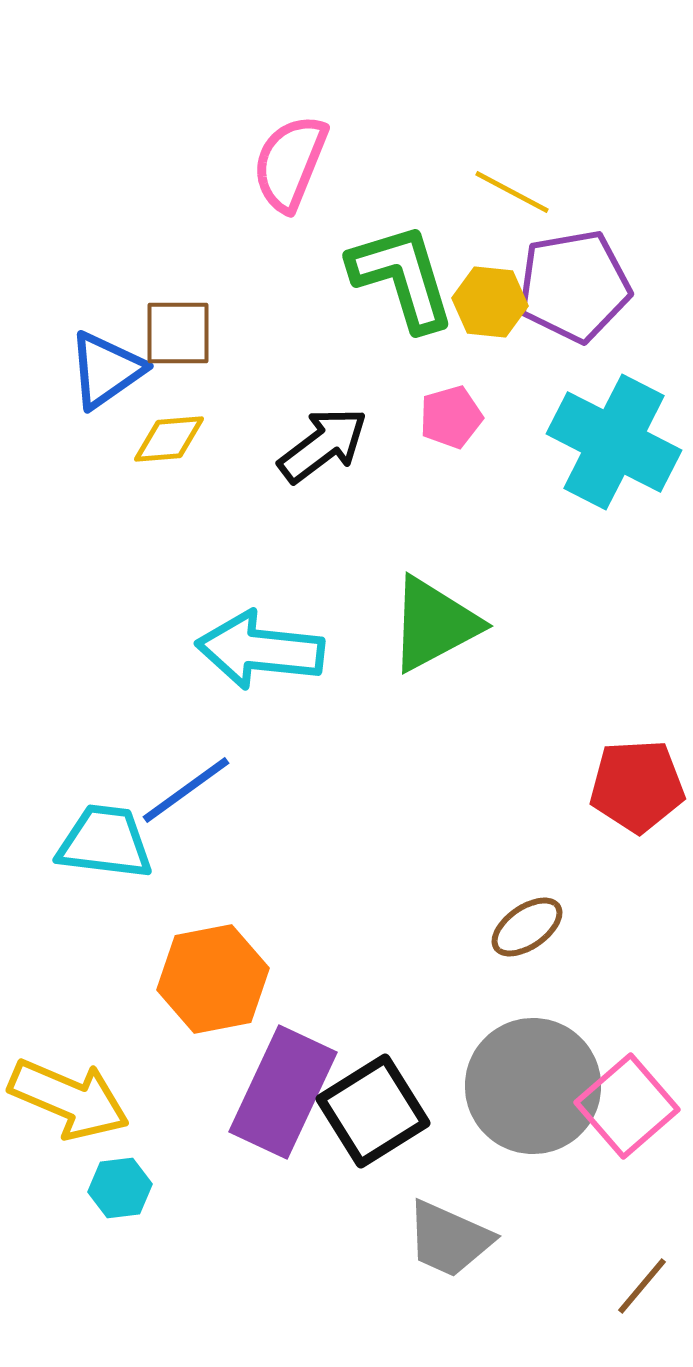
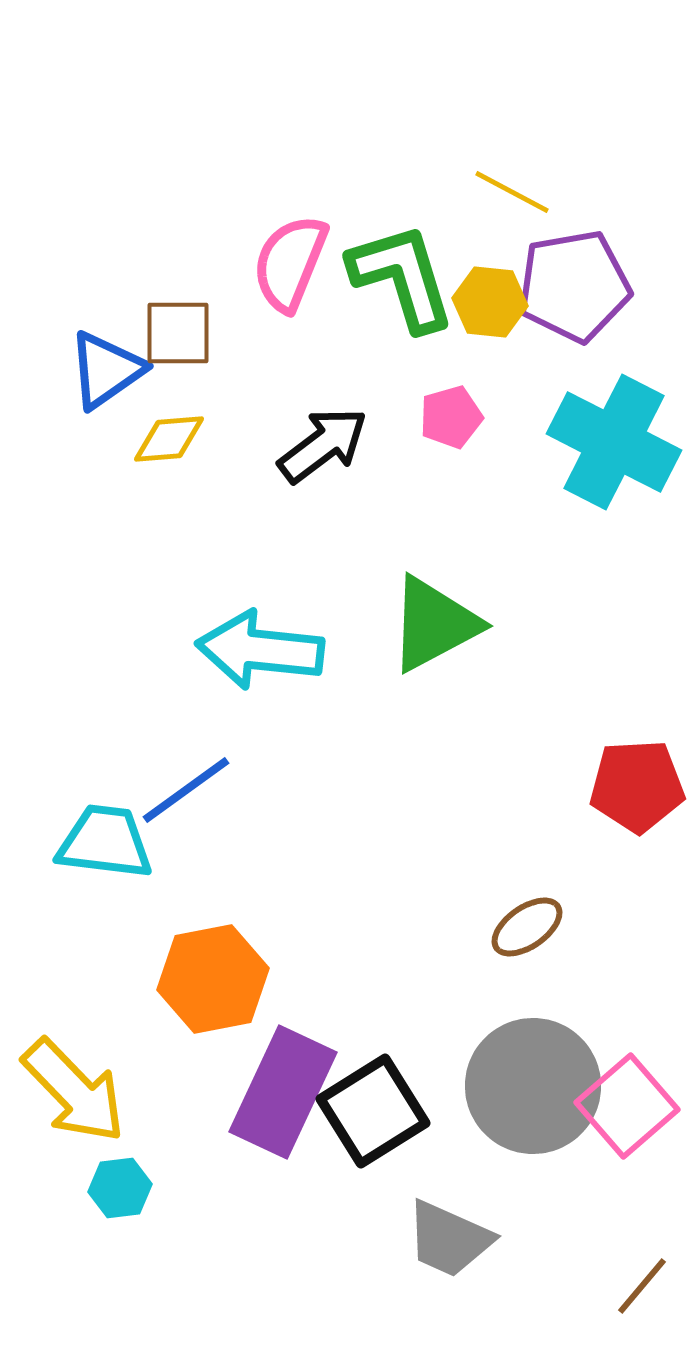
pink semicircle: moved 100 px down
yellow arrow: moved 5 px right, 8 px up; rotated 23 degrees clockwise
